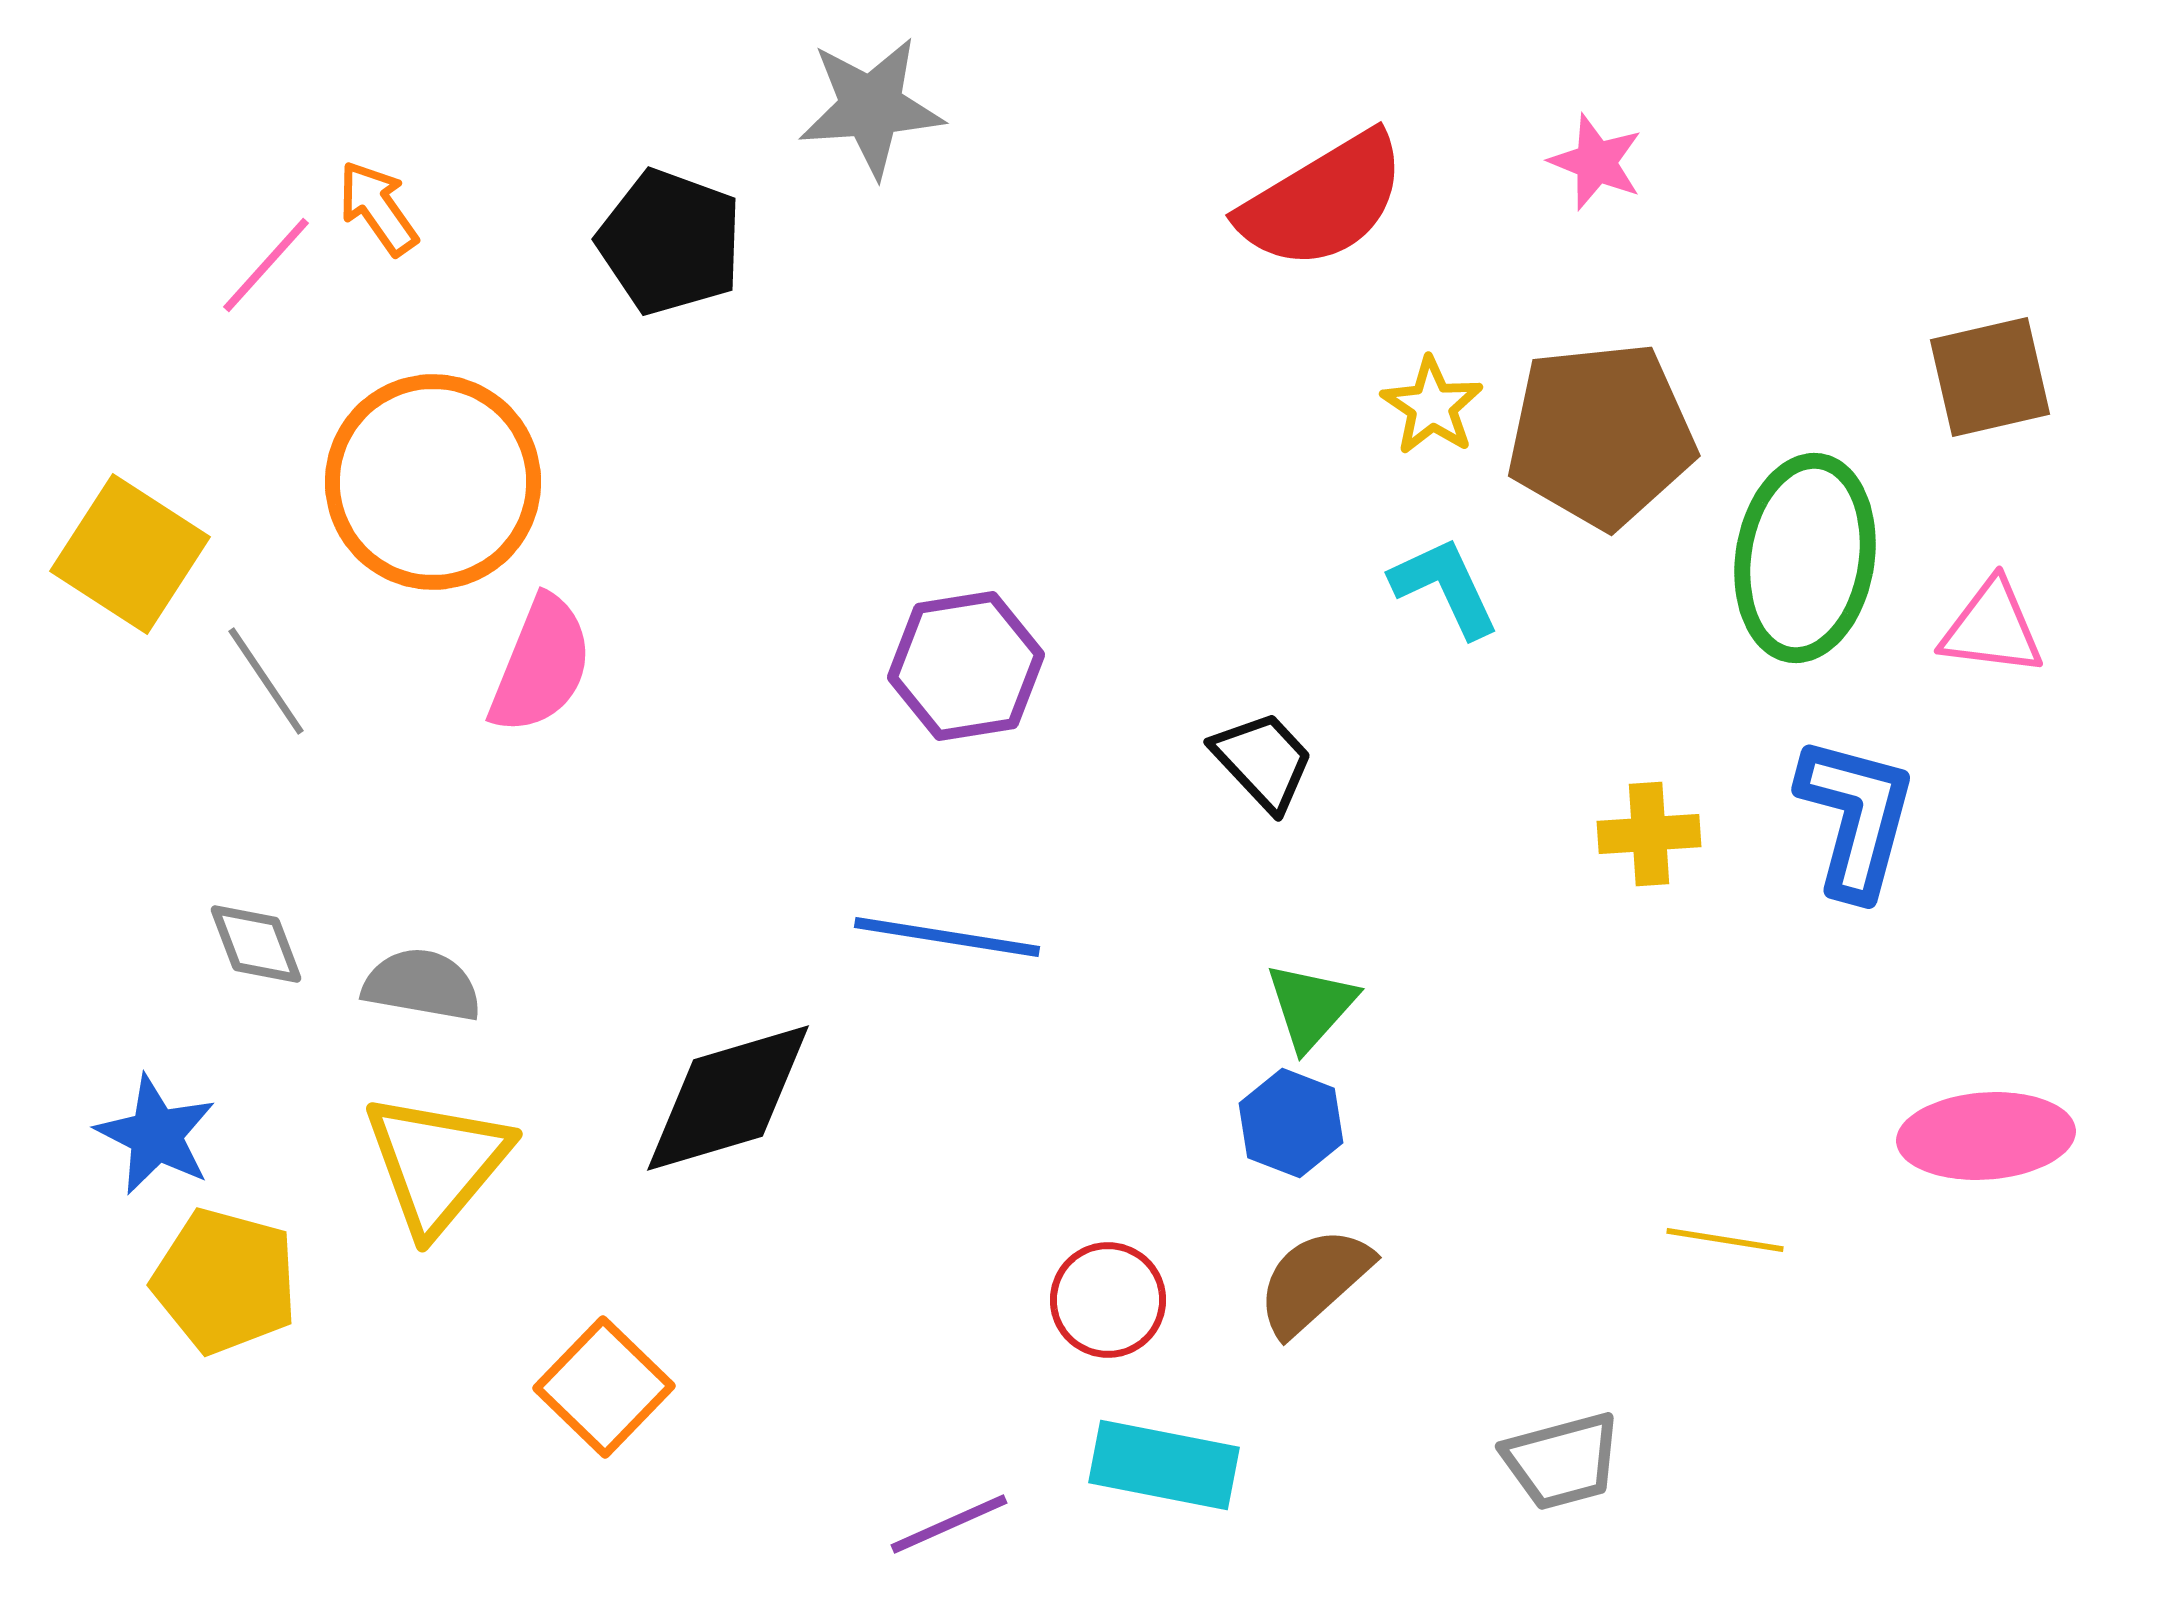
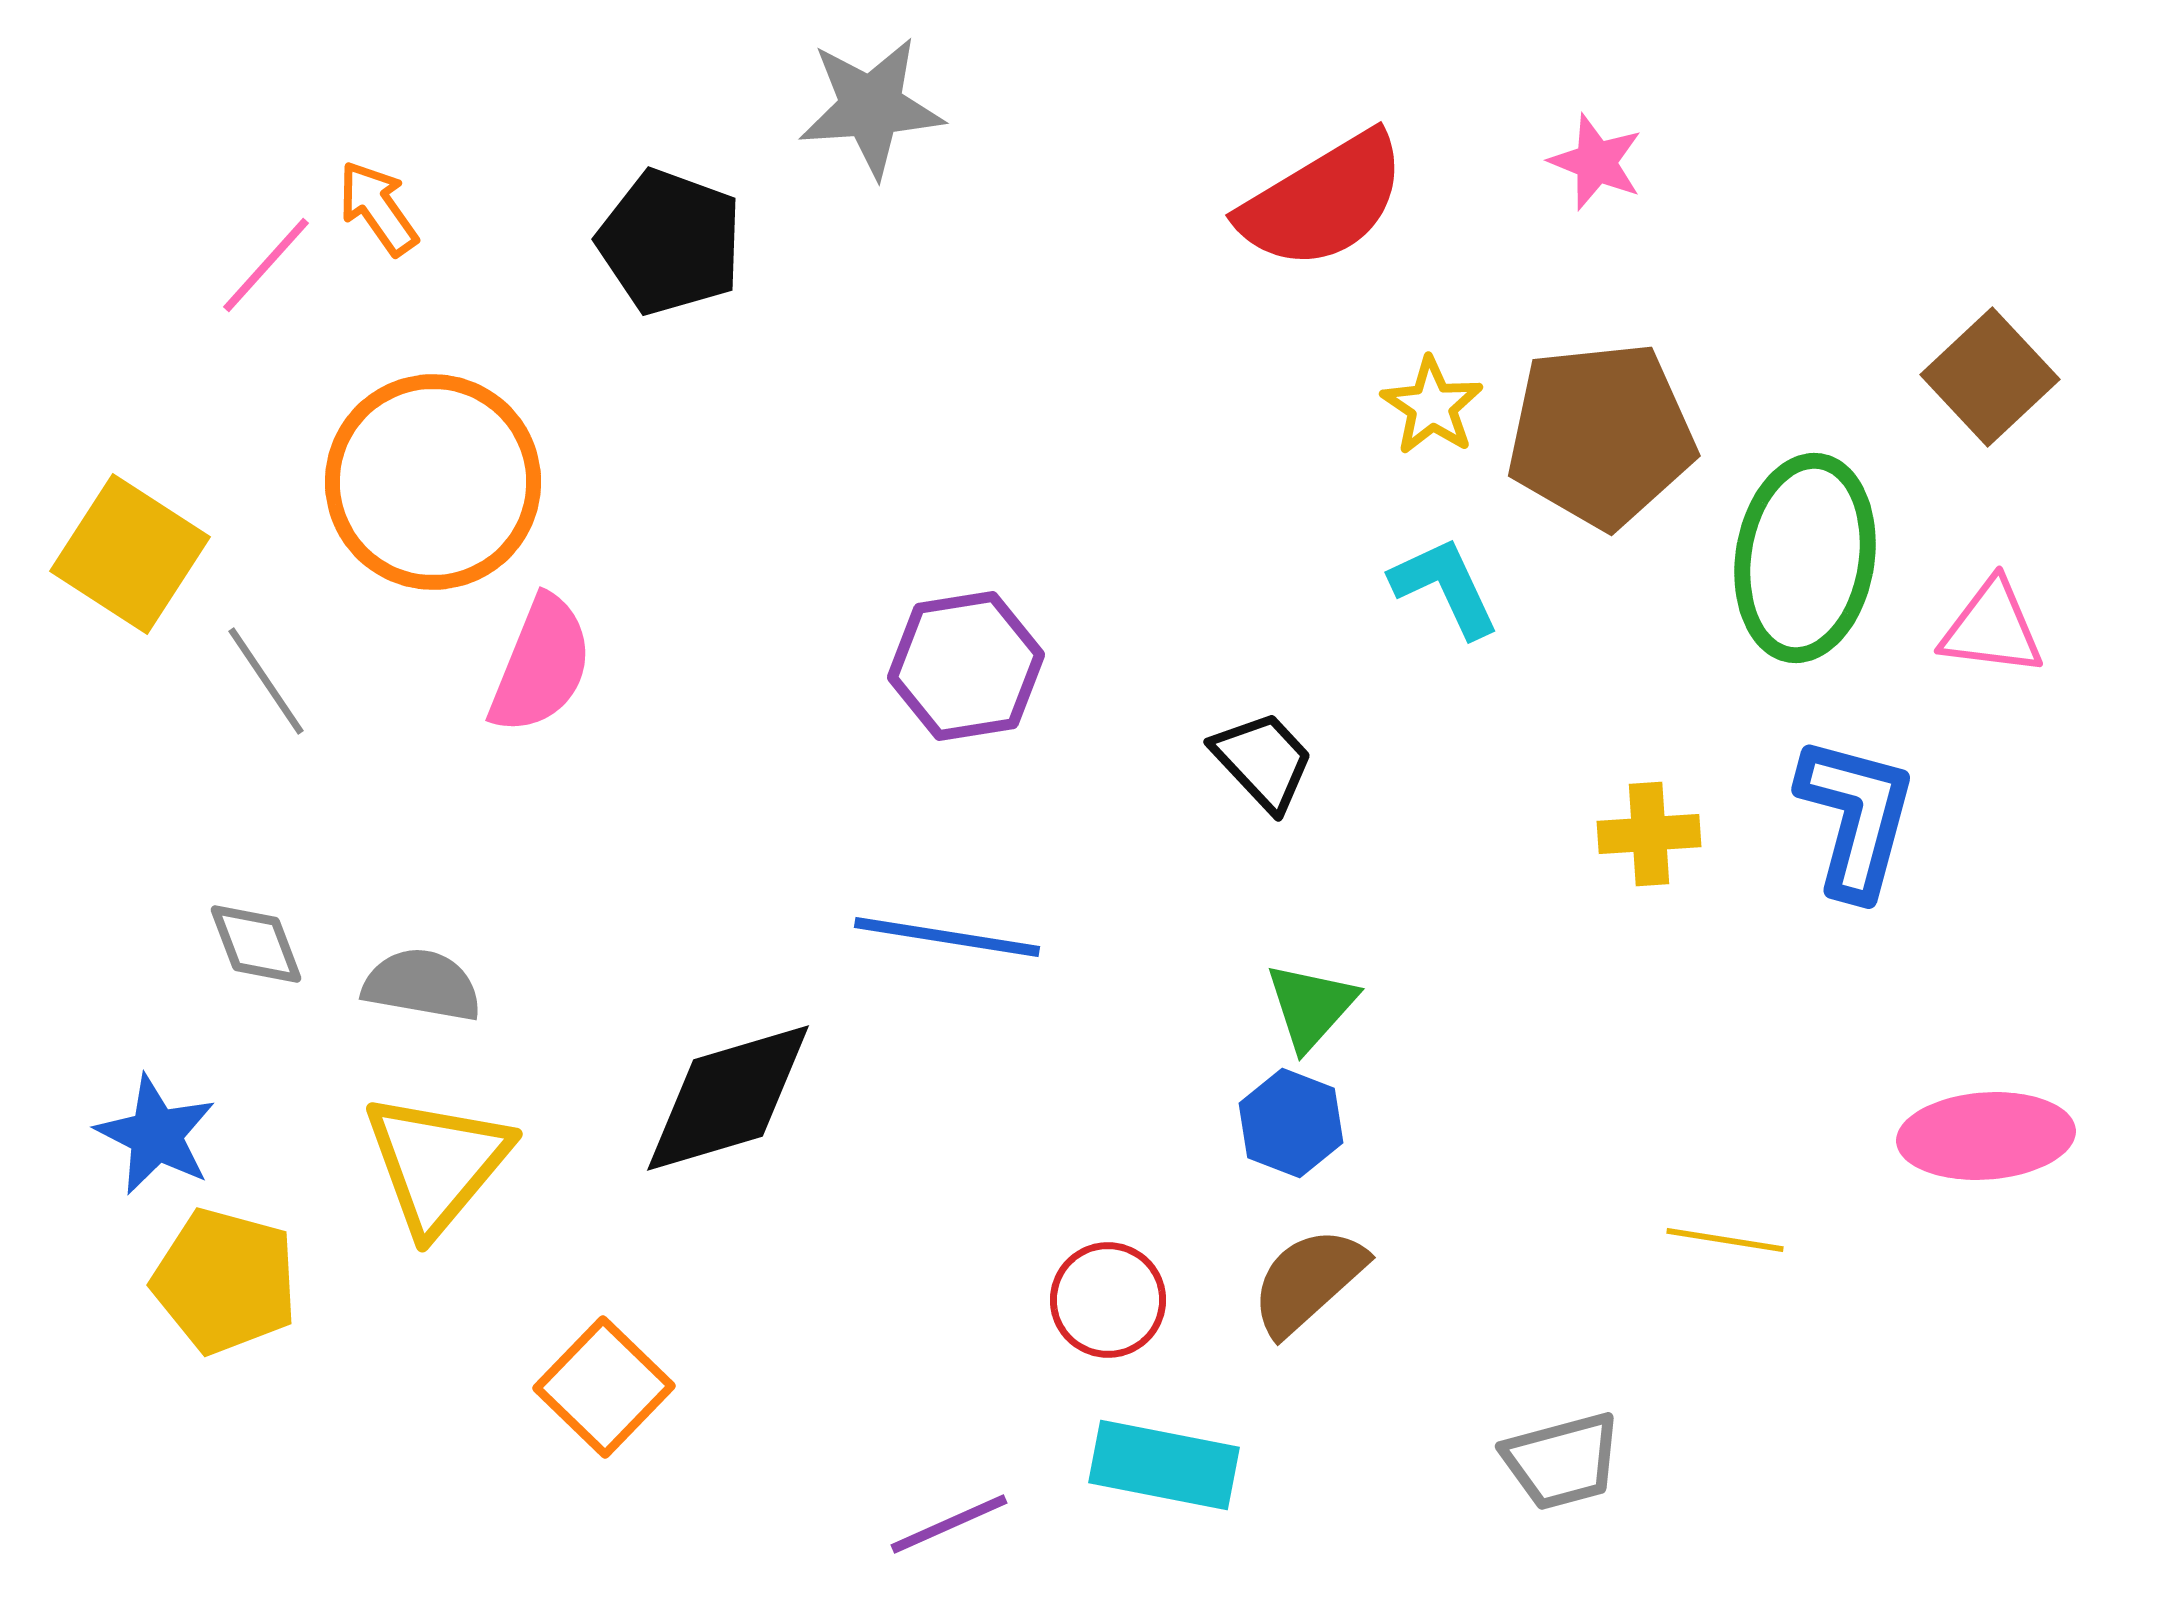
brown square: rotated 30 degrees counterclockwise
brown semicircle: moved 6 px left
